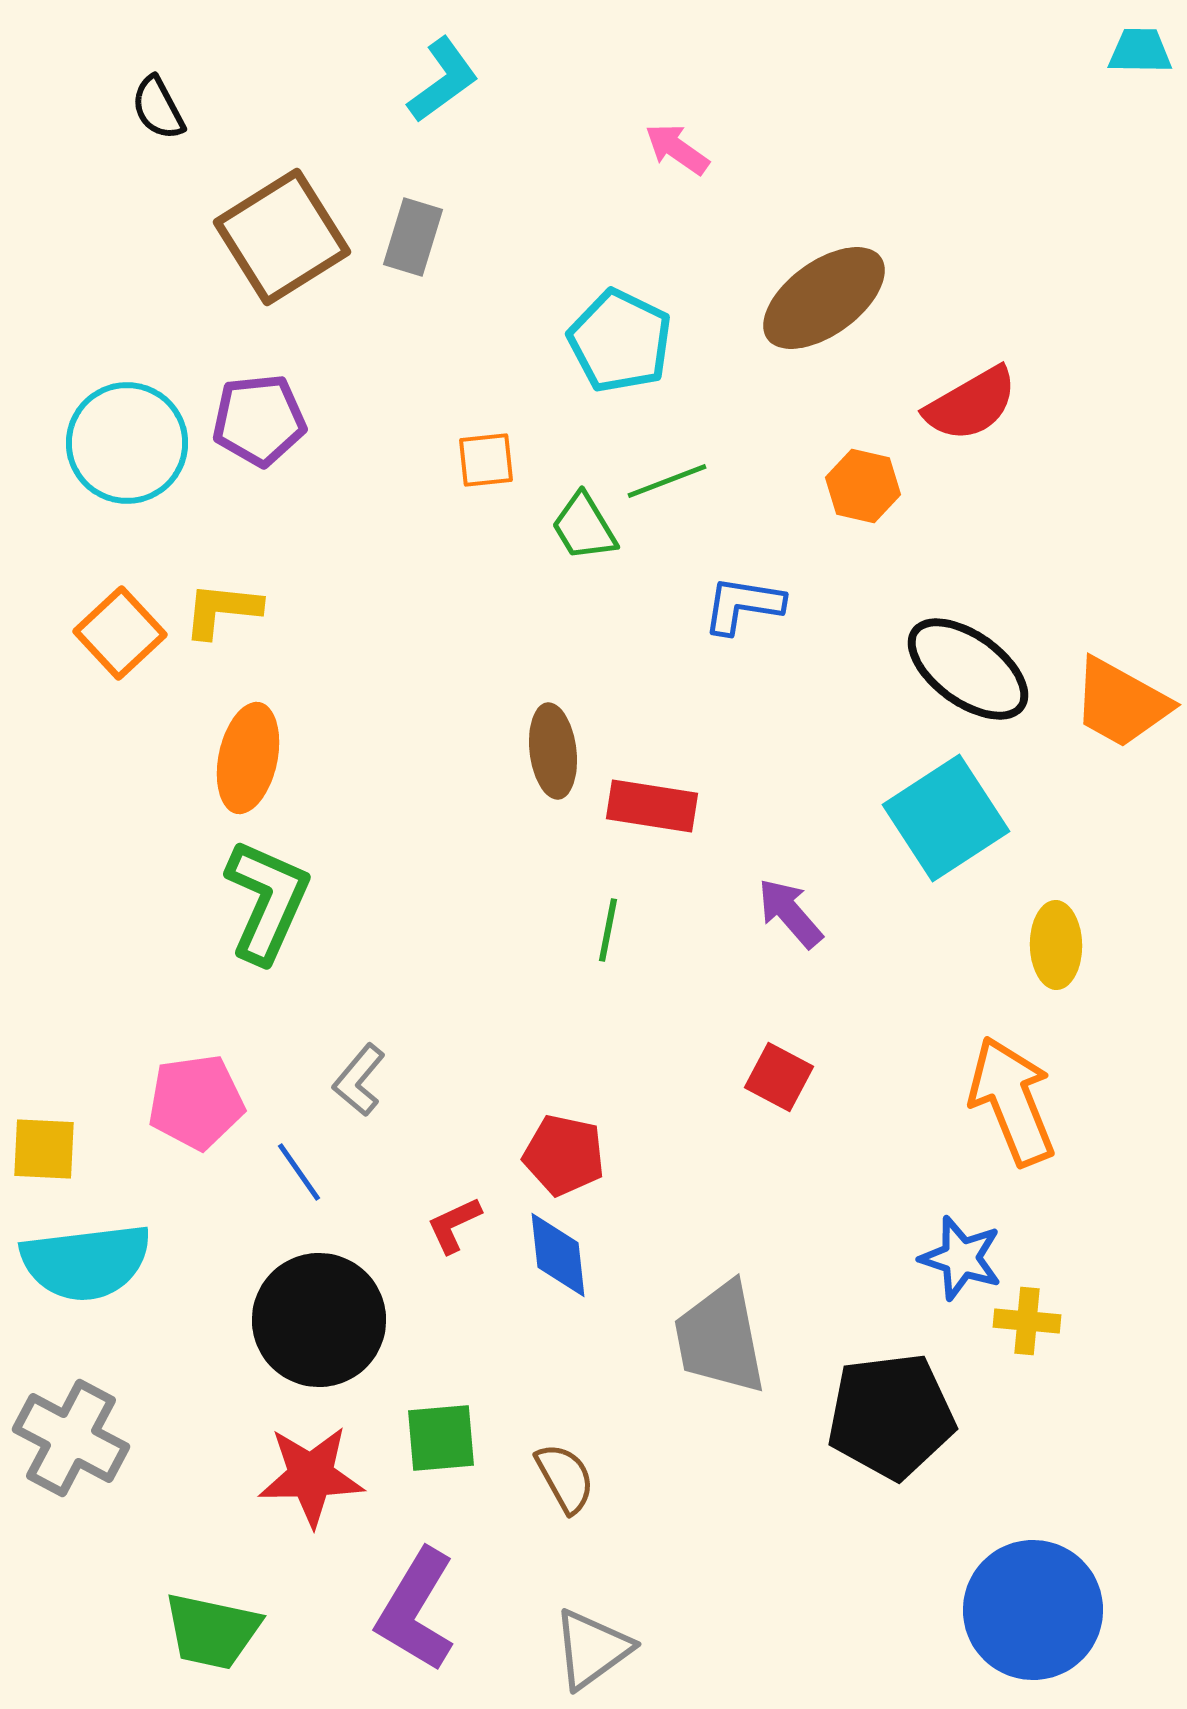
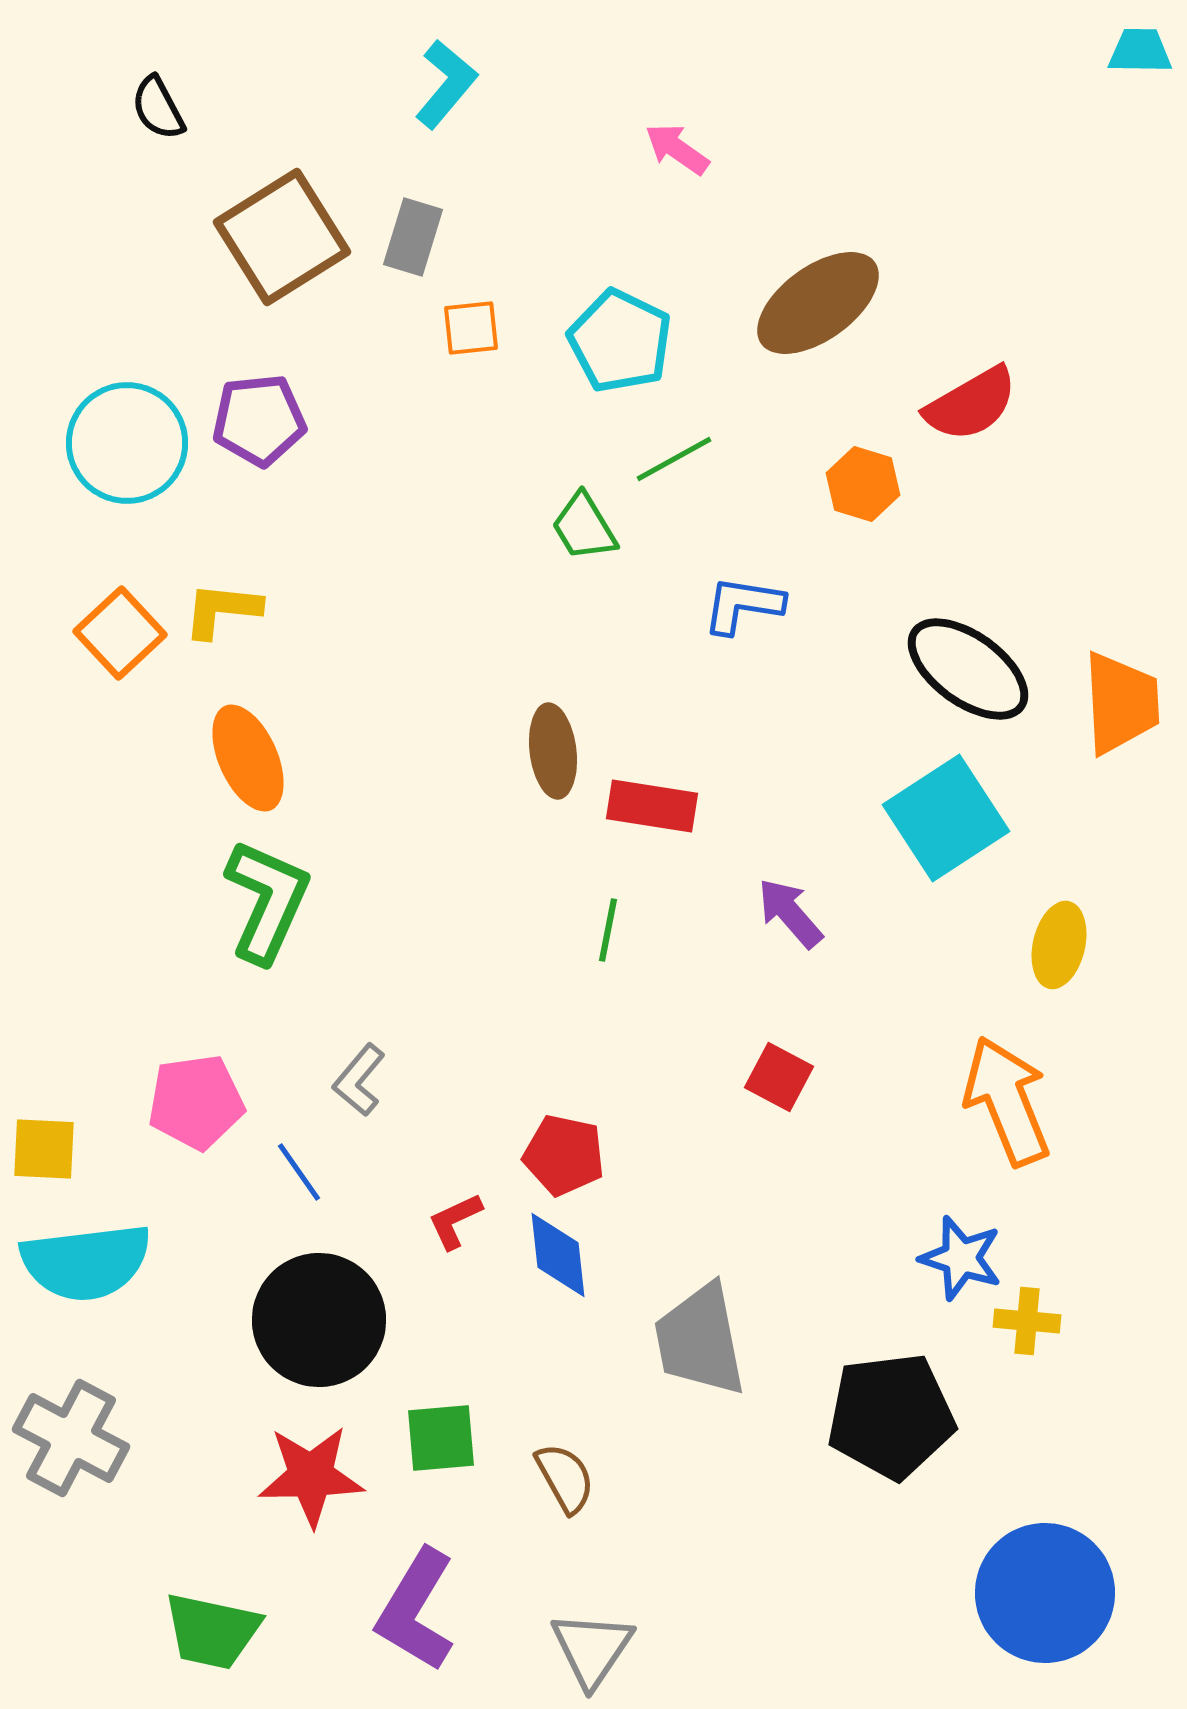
cyan L-shape at (443, 80): moved 3 px right, 4 px down; rotated 14 degrees counterclockwise
brown ellipse at (824, 298): moved 6 px left, 5 px down
orange square at (486, 460): moved 15 px left, 132 px up
green line at (667, 481): moved 7 px right, 22 px up; rotated 8 degrees counterclockwise
orange hexagon at (863, 486): moved 2 px up; rotated 4 degrees clockwise
orange trapezoid at (1121, 703): rotated 122 degrees counterclockwise
orange ellipse at (248, 758): rotated 36 degrees counterclockwise
yellow ellipse at (1056, 945): moved 3 px right; rotated 14 degrees clockwise
orange arrow at (1012, 1101): moved 5 px left
red L-shape at (454, 1225): moved 1 px right, 4 px up
gray trapezoid at (720, 1338): moved 20 px left, 2 px down
blue circle at (1033, 1610): moved 12 px right, 17 px up
gray triangle at (592, 1649): rotated 20 degrees counterclockwise
